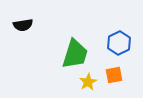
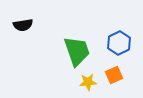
green trapezoid: moved 2 px right, 3 px up; rotated 36 degrees counterclockwise
orange square: rotated 12 degrees counterclockwise
yellow star: rotated 24 degrees clockwise
